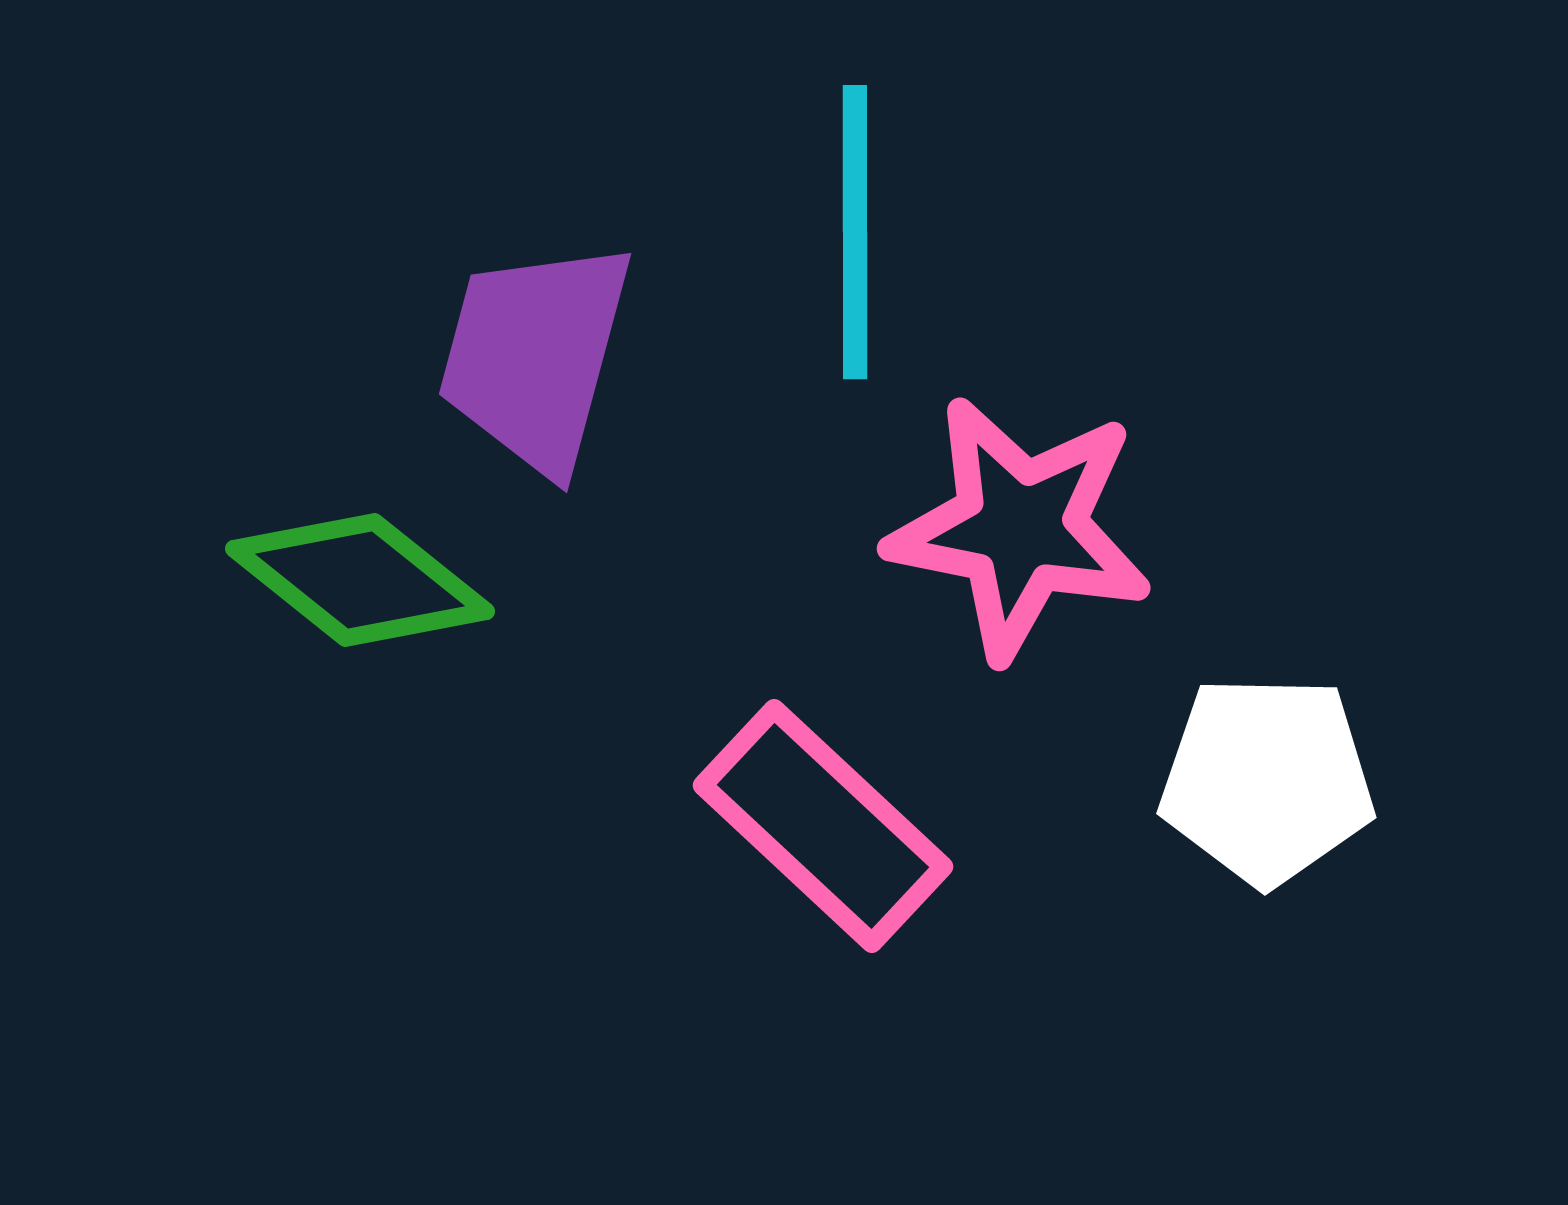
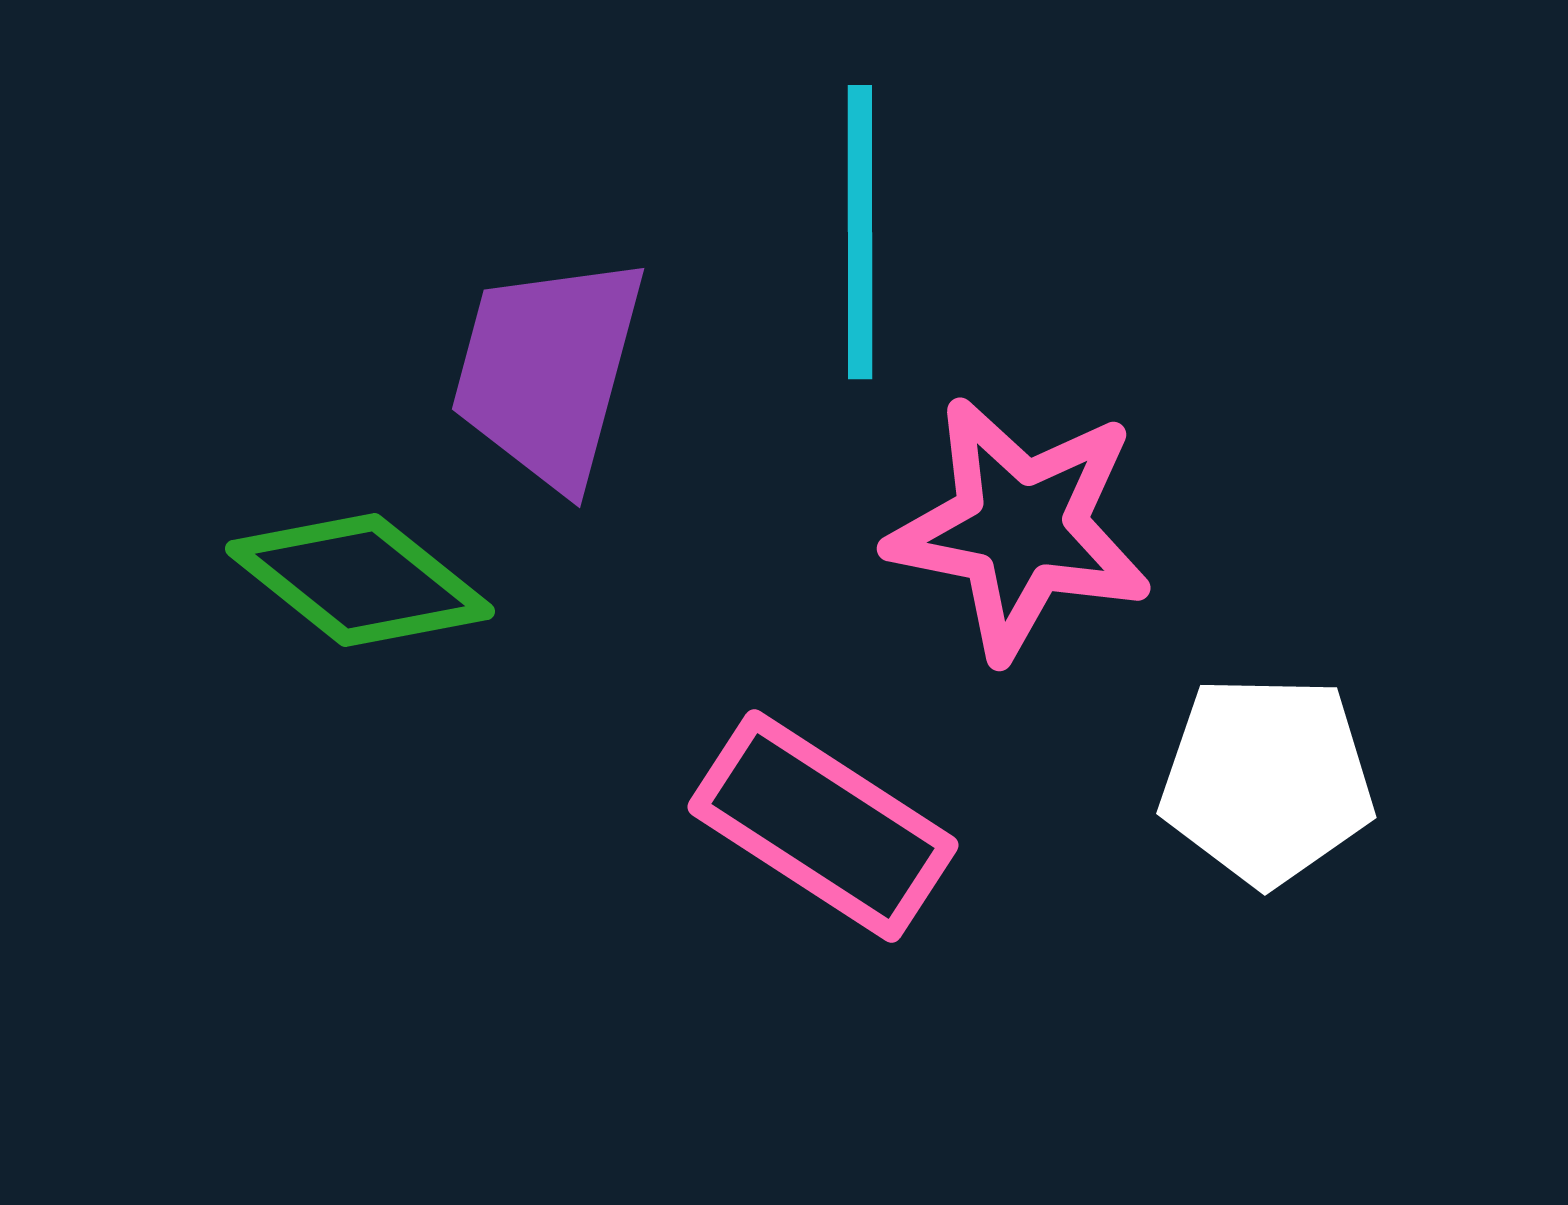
cyan line: moved 5 px right
purple trapezoid: moved 13 px right, 15 px down
pink rectangle: rotated 10 degrees counterclockwise
